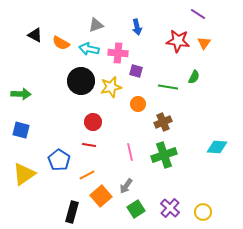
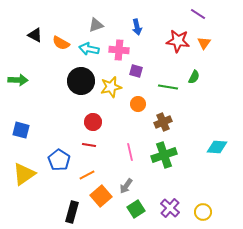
pink cross: moved 1 px right, 3 px up
green arrow: moved 3 px left, 14 px up
